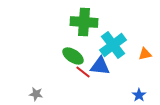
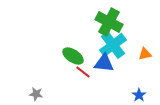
green cross: moved 25 px right; rotated 24 degrees clockwise
blue triangle: moved 4 px right, 3 px up
